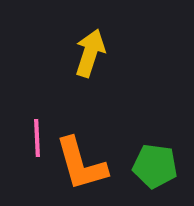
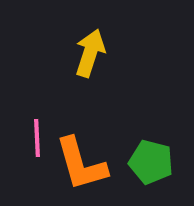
green pentagon: moved 4 px left, 4 px up; rotated 6 degrees clockwise
